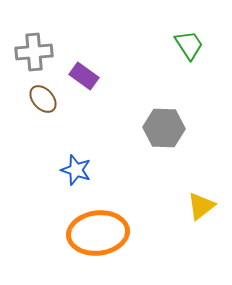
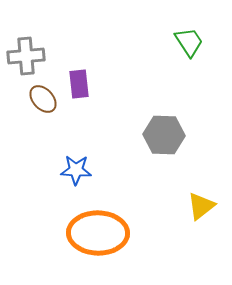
green trapezoid: moved 3 px up
gray cross: moved 8 px left, 4 px down
purple rectangle: moved 5 px left, 8 px down; rotated 48 degrees clockwise
gray hexagon: moved 7 px down
blue star: rotated 16 degrees counterclockwise
orange ellipse: rotated 8 degrees clockwise
